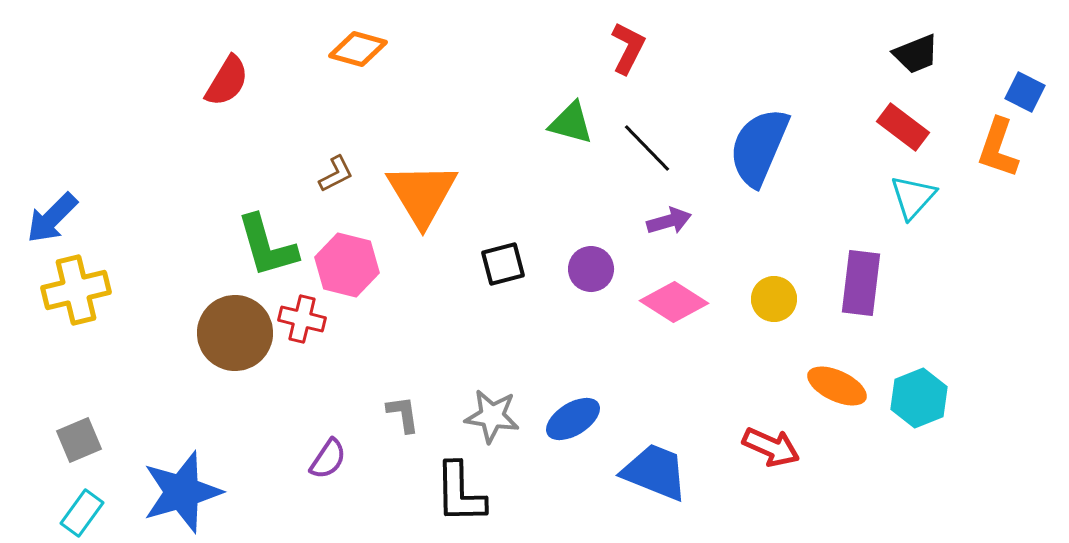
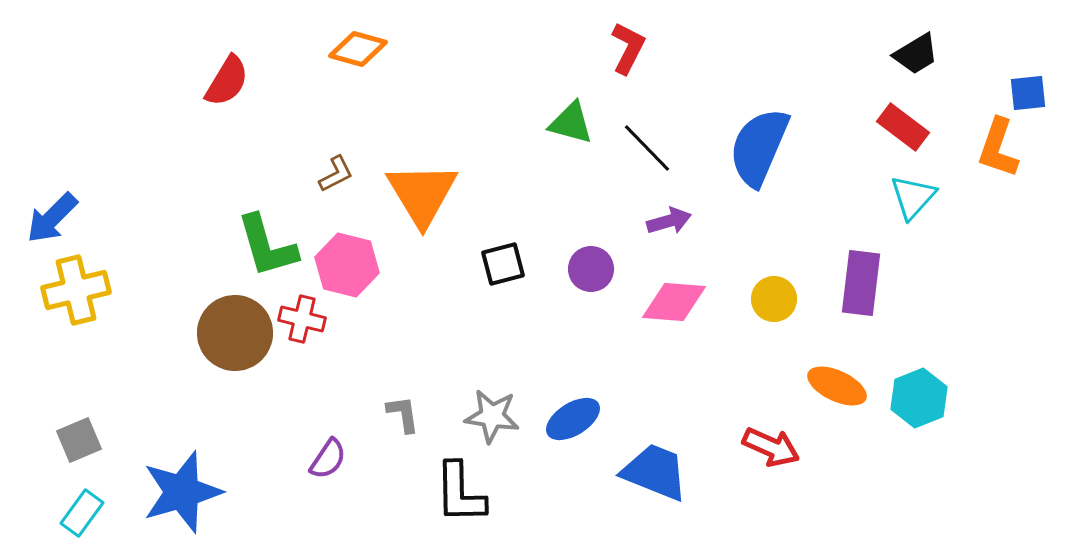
black trapezoid: rotated 9 degrees counterclockwise
blue square: moved 3 px right, 1 px down; rotated 33 degrees counterclockwise
pink diamond: rotated 28 degrees counterclockwise
